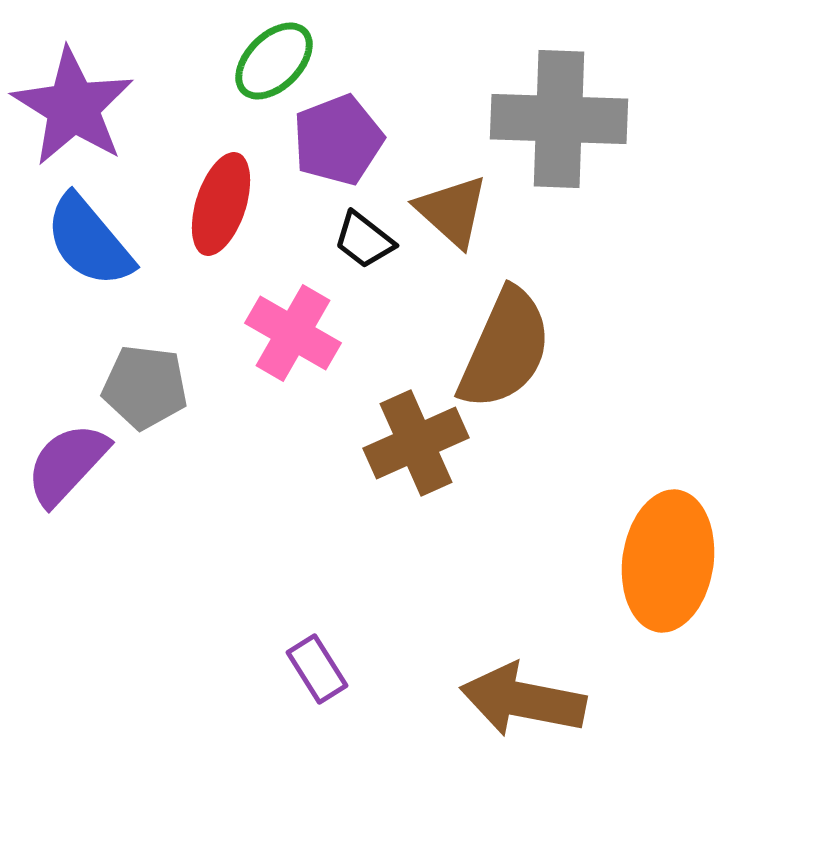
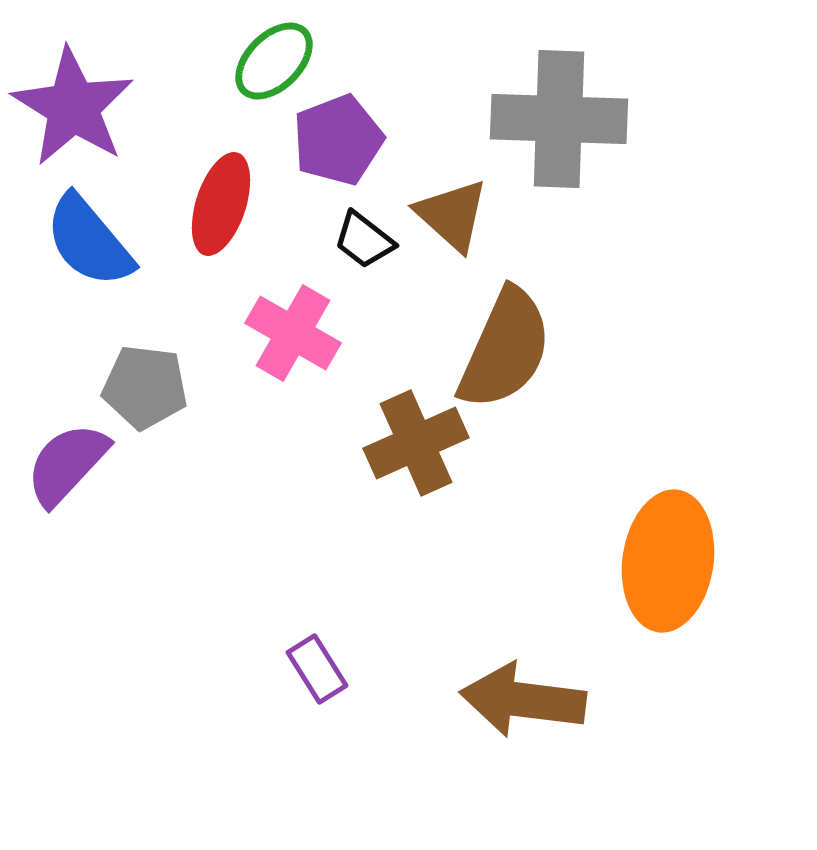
brown triangle: moved 4 px down
brown arrow: rotated 4 degrees counterclockwise
